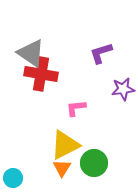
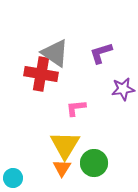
gray triangle: moved 24 px right
yellow triangle: rotated 32 degrees counterclockwise
